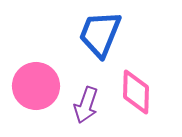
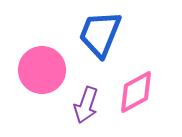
pink circle: moved 6 px right, 16 px up
pink diamond: rotated 60 degrees clockwise
